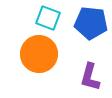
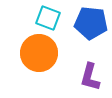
orange circle: moved 1 px up
